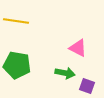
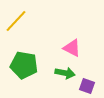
yellow line: rotated 55 degrees counterclockwise
pink triangle: moved 6 px left
green pentagon: moved 7 px right
